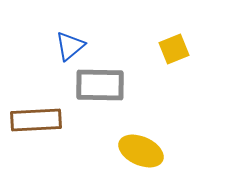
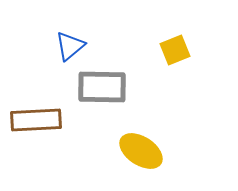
yellow square: moved 1 px right, 1 px down
gray rectangle: moved 2 px right, 2 px down
yellow ellipse: rotated 9 degrees clockwise
